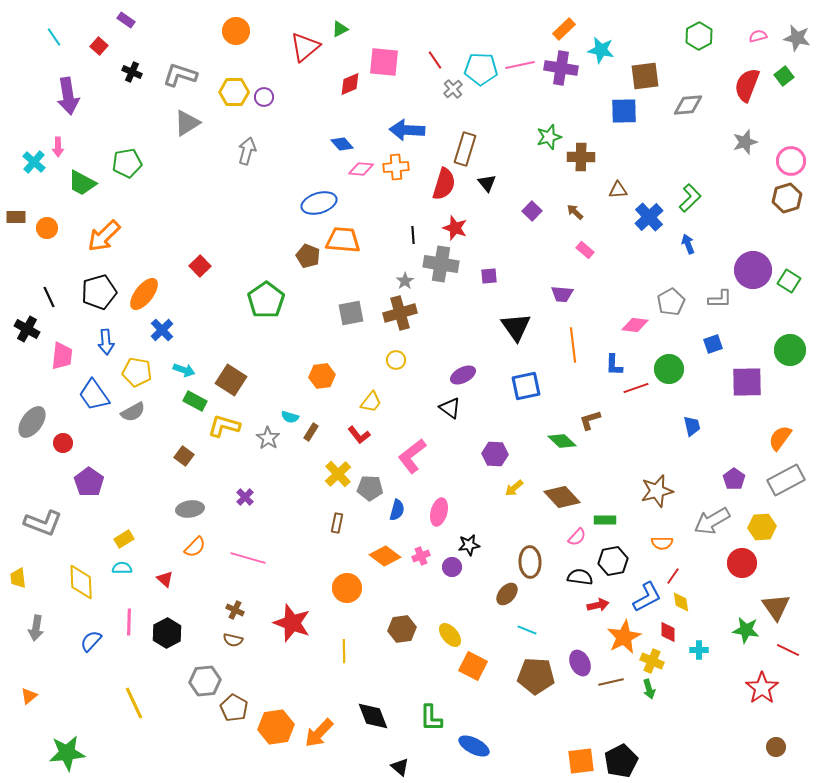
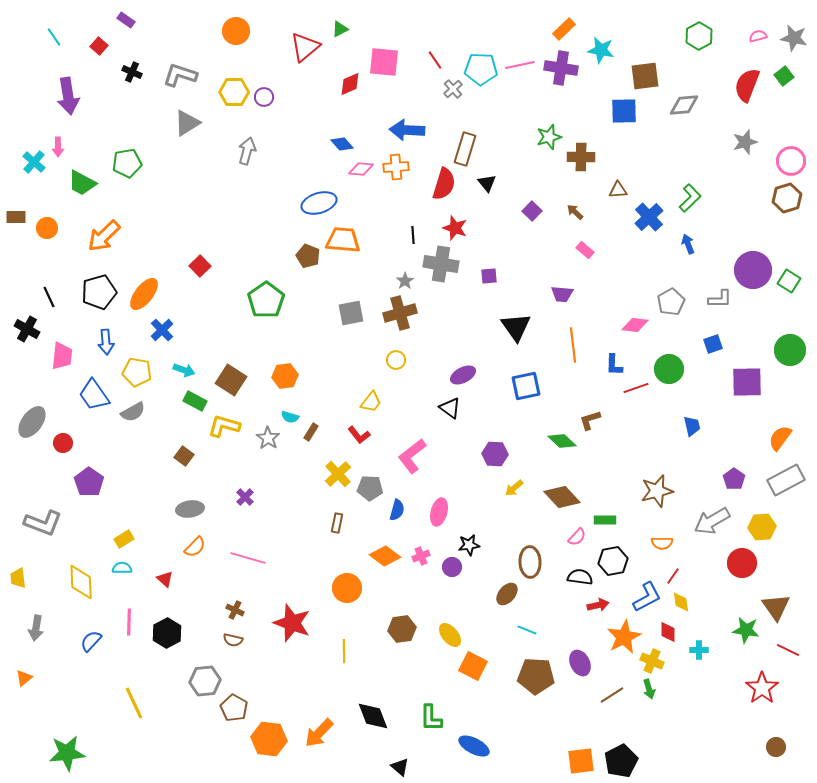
gray star at (797, 38): moved 3 px left
gray diamond at (688, 105): moved 4 px left
orange hexagon at (322, 376): moved 37 px left
brown line at (611, 682): moved 1 px right, 13 px down; rotated 20 degrees counterclockwise
orange triangle at (29, 696): moved 5 px left, 18 px up
orange hexagon at (276, 727): moved 7 px left, 12 px down; rotated 16 degrees clockwise
